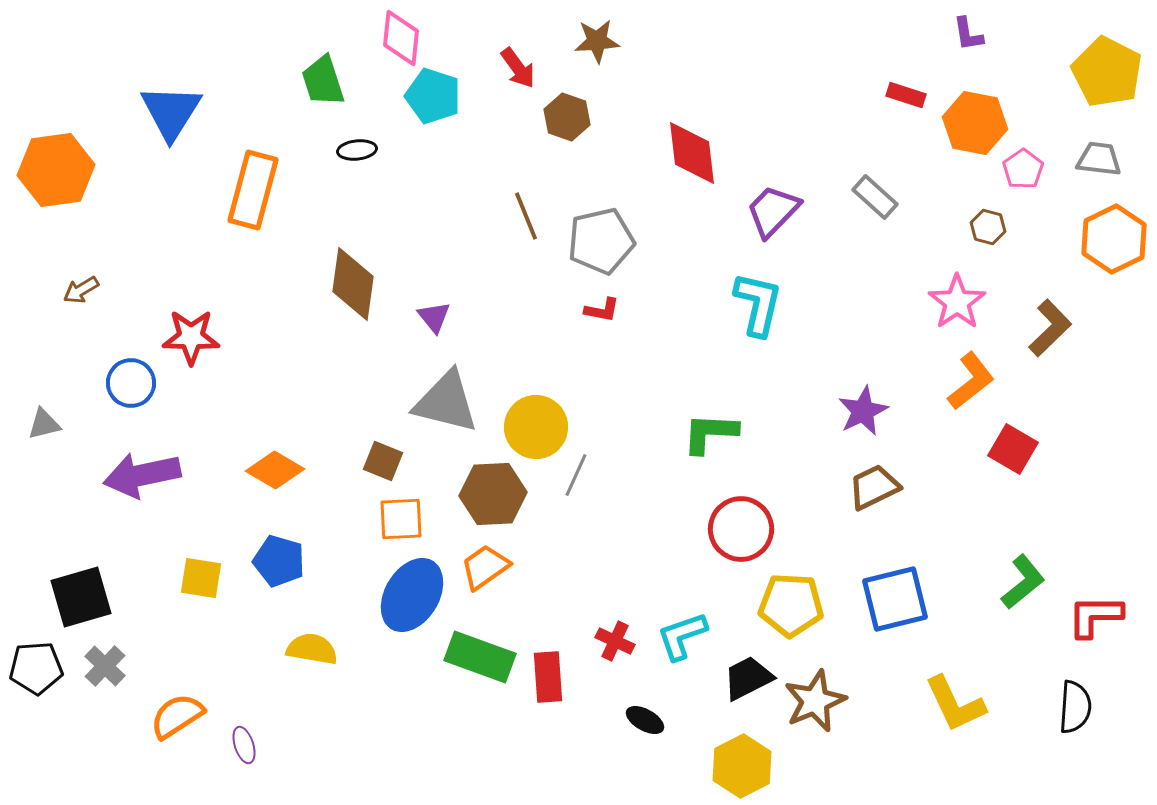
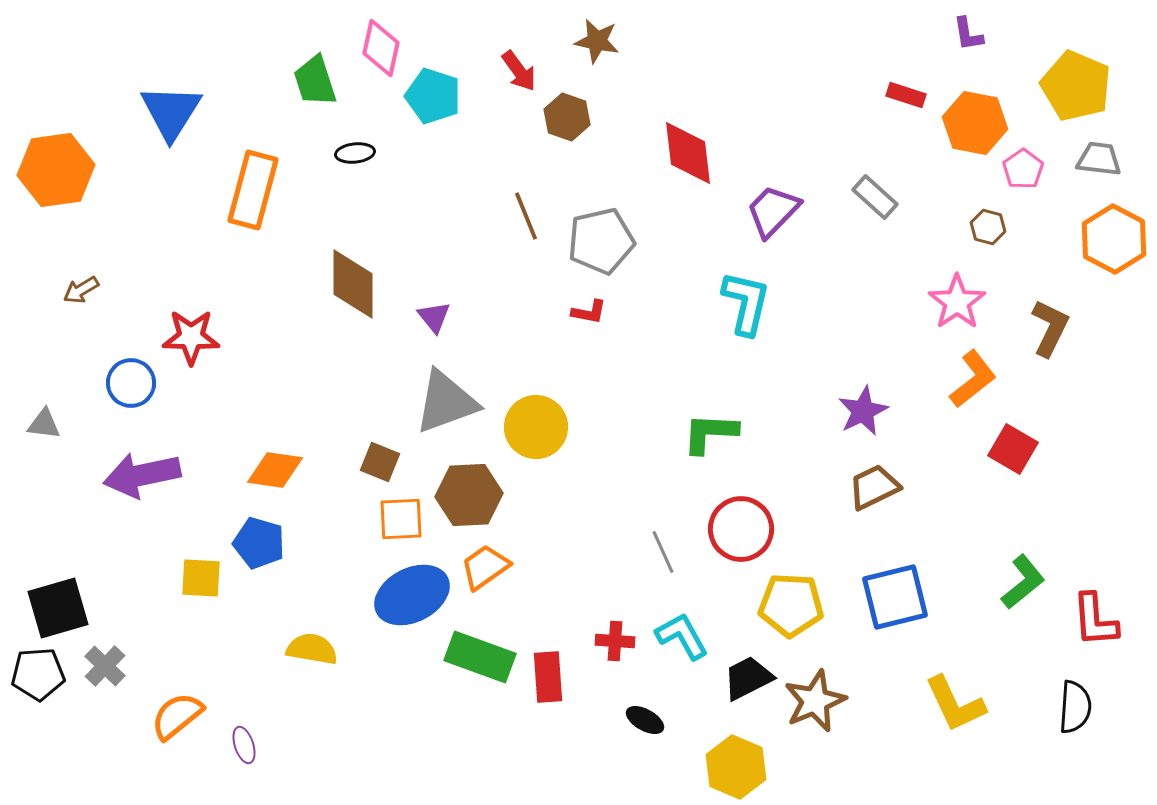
pink diamond at (401, 38): moved 20 px left, 10 px down; rotated 6 degrees clockwise
brown star at (597, 41): rotated 15 degrees clockwise
red arrow at (518, 68): moved 1 px right, 3 px down
yellow pentagon at (1107, 72): moved 31 px left, 14 px down; rotated 4 degrees counterclockwise
green trapezoid at (323, 81): moved 8 px left
black ellipse at (357, 150): moved 2 px left, 3 px down
red diamond at (692, 153): moved 4 px left
orange hexagon at (1114, 239): rotated 6 degrees counterclockwise
brown diamond at (353, 284): rotated 8 degrees counterclockwise
cyan L-shape at (758, 304): moved 12 px left, 1 px up
red L-shape at (602, 310): moved 13 px left, 2 px down
brown L-shape at (1050, 328): rotated 20 degrees counterclockwise
orange L-shape at (971, 381): moved 2 px right, 2 px up
gray triangle at (446, 402): rotated 34 degrees counterclockwise
gray triangle at (44, 424): rotated 21 degrees clockwise
brown square at (383, 461): moved 3 px left, 1 px down
orange diamond at (275, 470): rotated 22 degrees counterclockwise
gray line at (576, 475): moved 87 px right, 77 px down; rotated 48 degrees counterclockwise
brown hexagon at (493, 494): moved 24 px left, 1 px down
blue pentagon at (279, 561): moved 20 px left, 18 px up
yellow square at (201, 578): rotated 6 degrees counterclockwise
blue ellipse at (412, 595): rotated 32 degrees clockwise
black square at (81, 597): moved 23 px left, 11 px down
blue square at (895, 599): moved 2 px up
red L-shape at (1095, 616): moved 4 px down; rotated 94 degrees counterclockwise
cyan L-shape at (682, 636): rotated 80 degrees clockwise
red cross at (615, 641): rotated 21 degrees counterclockwise
black pentagon at (36, 668): moved 2 px right, 6 px down
orange semicircle at (177, 716): rotated 6 degrees counterclockwise
yellow hexagon at (742, 766): moved 6 px left, 1 px down; rotated 10 degrees counterclockwise
